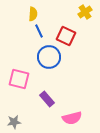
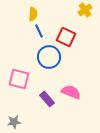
yellow cross: moved 2 px up
red square: moved 1 px down
pink semicircle: moved 1 px left, 26 px up; rotated 144 degrees counterclockwise
